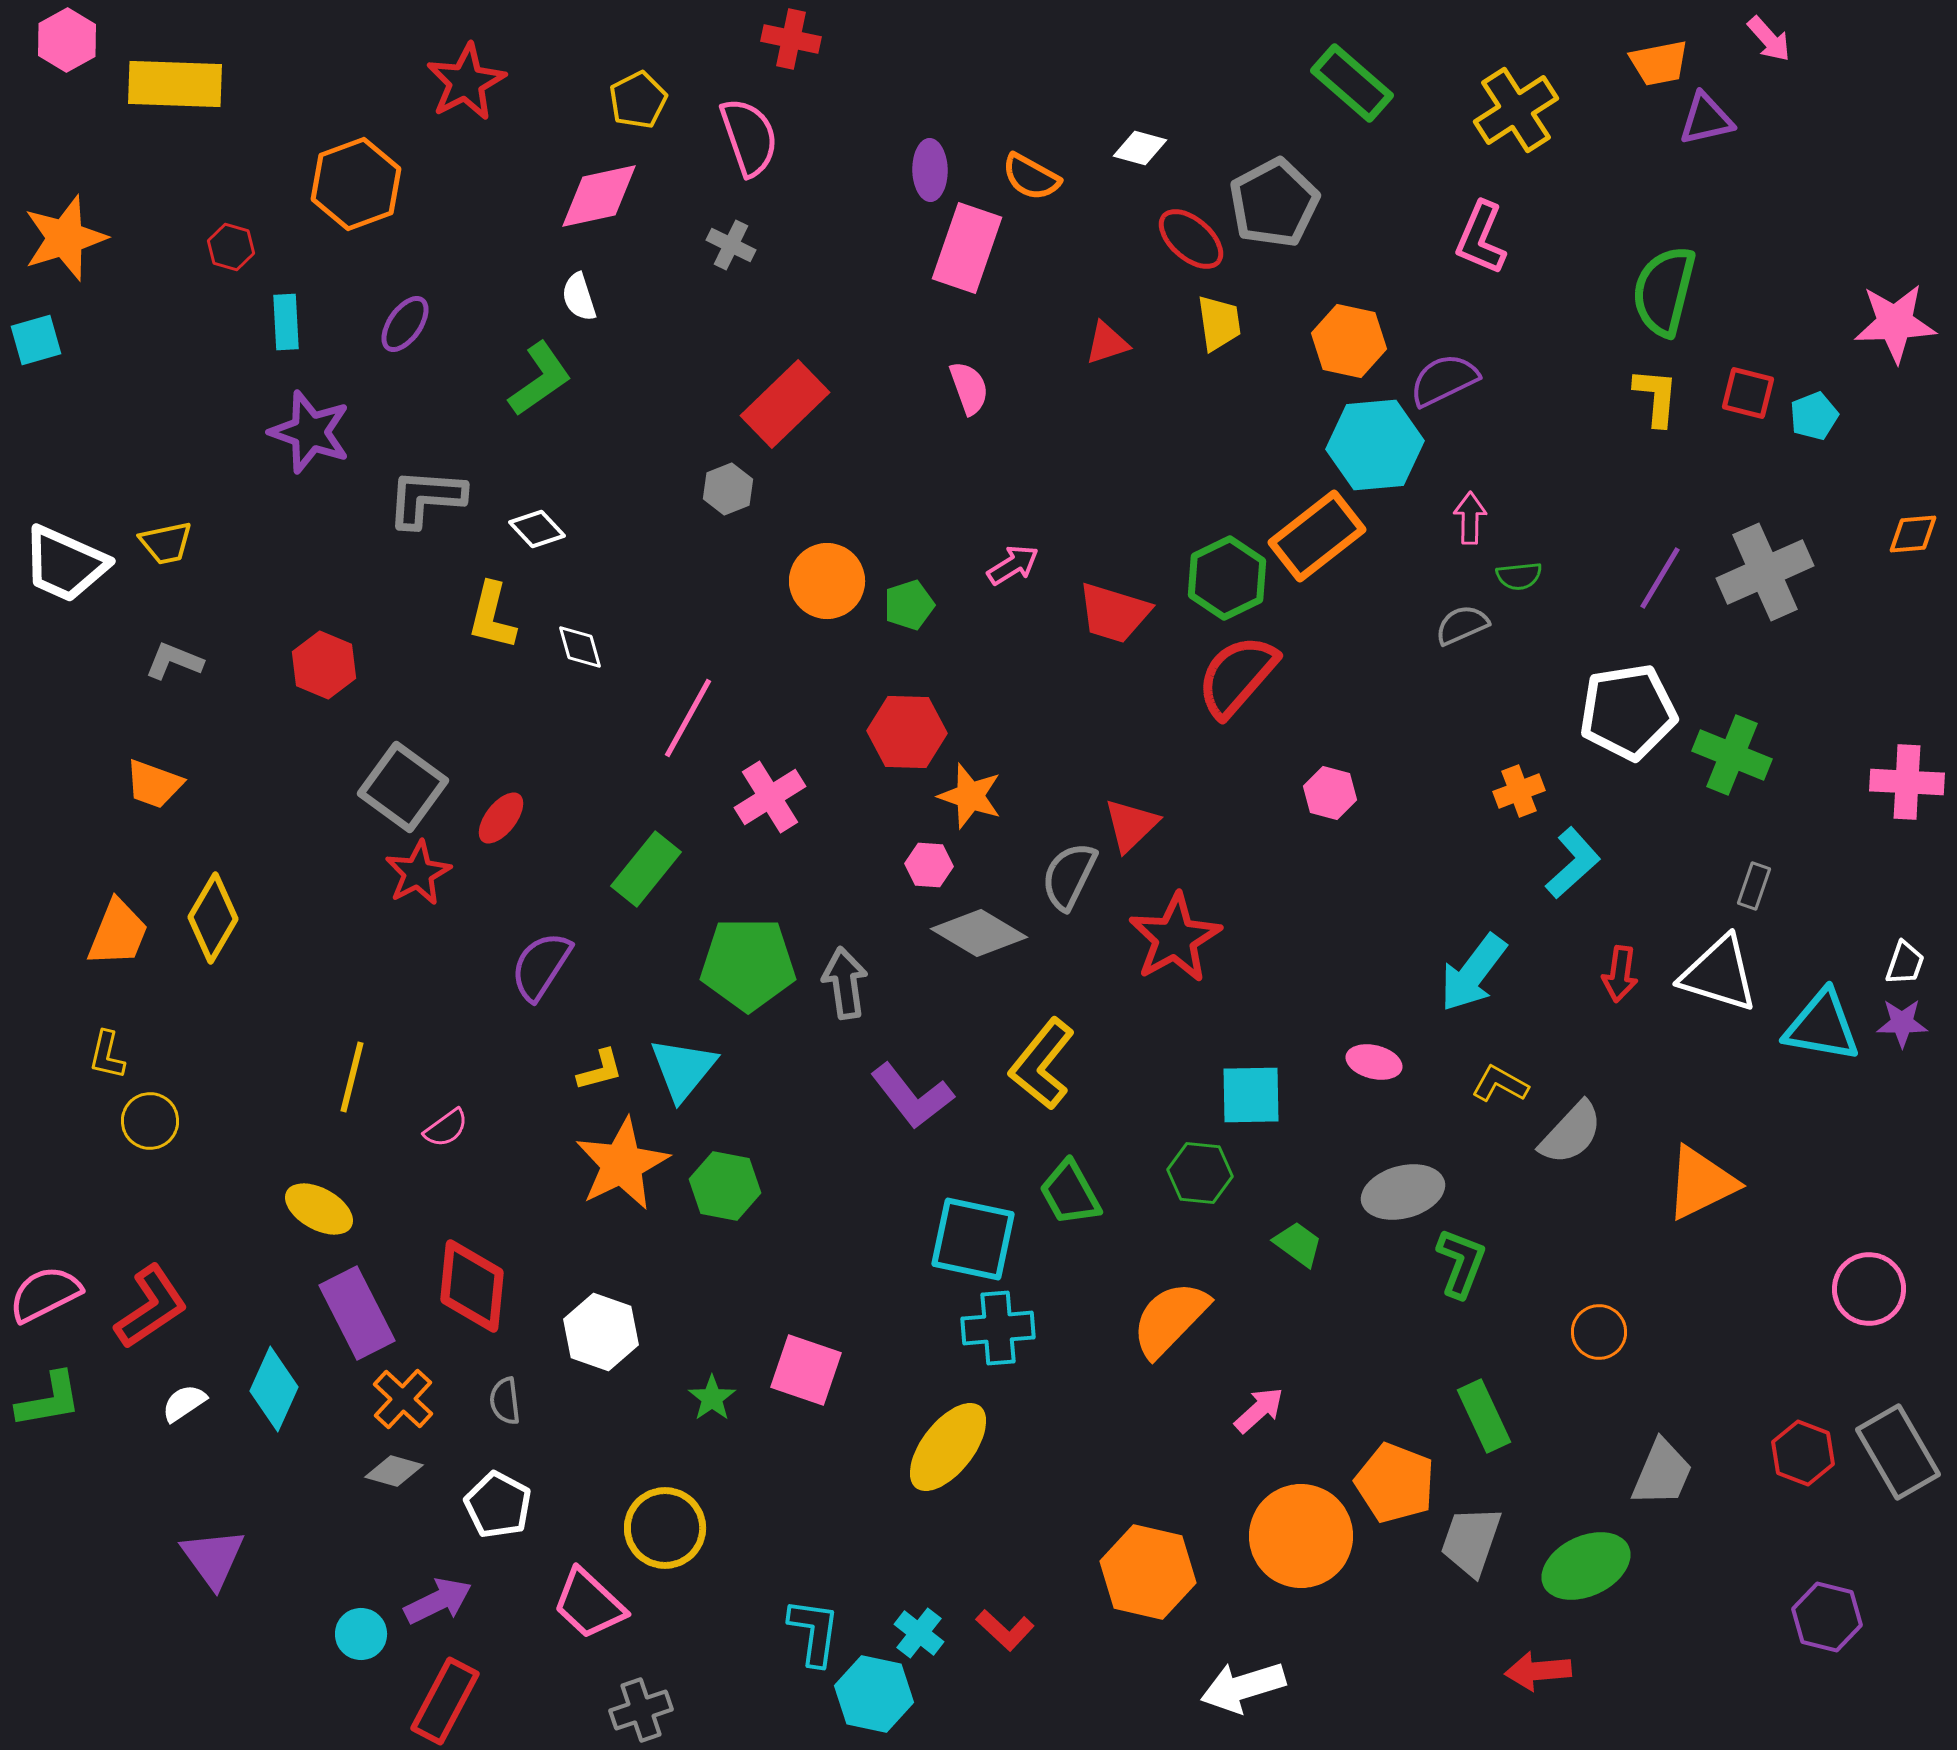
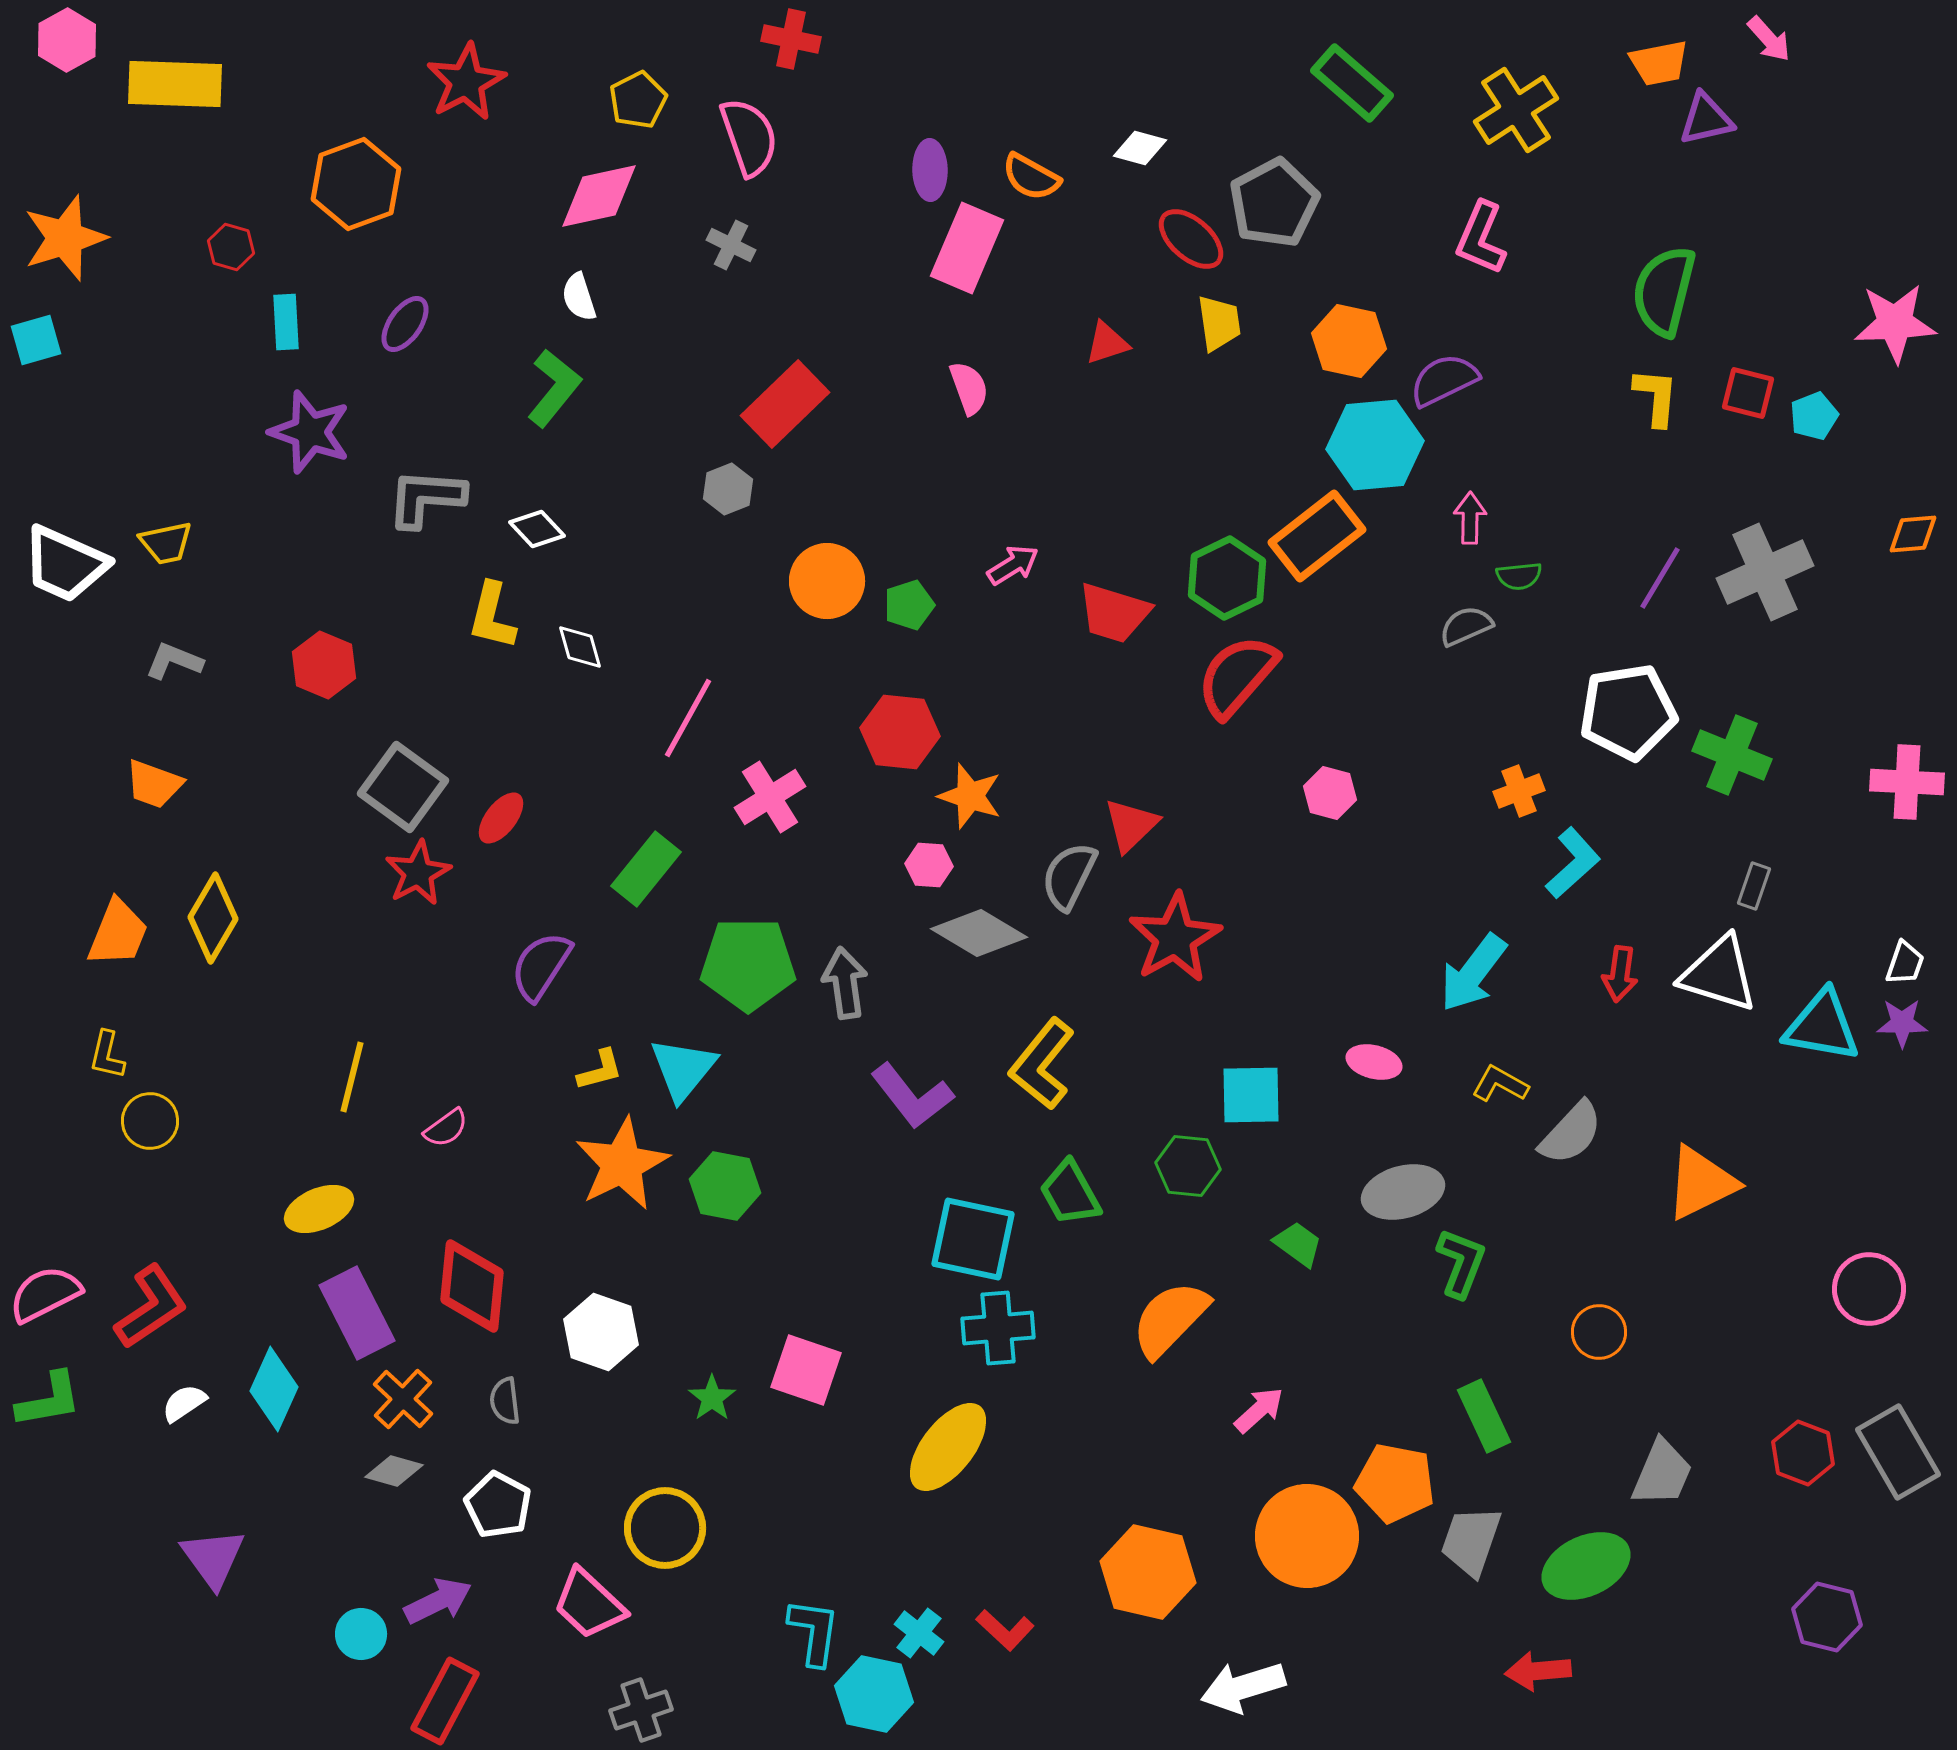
pink rectangle at (967, 248): rotated 4 degrees clockwise
green L-shape at (540, 379): moved 14 px right, 9 px down; rotated 16 degrees counterclockwise
gray semicircle at (1462, 625): moved 4 px right, 1 px down
red hexagon at (907, 732): moved 7 px left; rotated 4 degrees clockwise
green hexagon at (1200, 1173): moved 12 px left, 7 px up
yellow ellipse at (319, 1209): rotated 52 degrees counterclockwise
orange pentagon at (1395, 1483): rotated 10 degrees counterclockwise
orange circle at (1301, 1536): moved 6 px right
